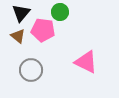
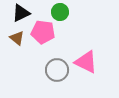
black triangle: rotated 24 degrees clockwise
pink pentagon: moved 2 px down
brown triangle: moved 1 px left, 2 px down
gray circle: moved 26 px right
